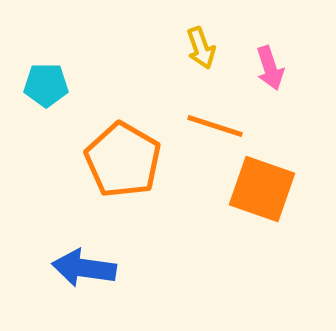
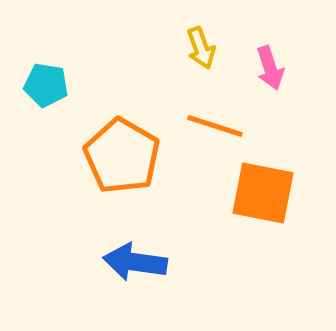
cyan pentagon: rotated 9 degrees clockwise
orange pentagon: moved 1 px left, 4 px up
orange square: moved 1 px right, 4 px down; rotated 8 degrees counterclockwise
blue arrow: moved 51 px right, 6 px up
